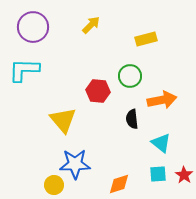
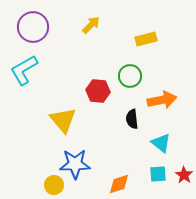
cyan L-shape: rotated 32 degrees counterclockwise
